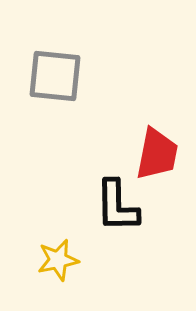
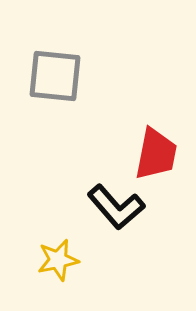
red trapezoid: moved 1 px left
black L-shape: moved 1 px left, 1 px down; rotated 40 degrees counterclockwise
